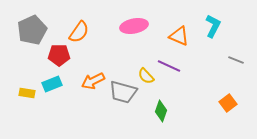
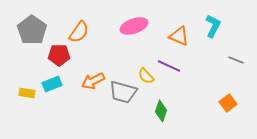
pink ellipse: rotated 8 degrees counterclockwise
gray pentagon: rotated 12 degrees counterclockwise
